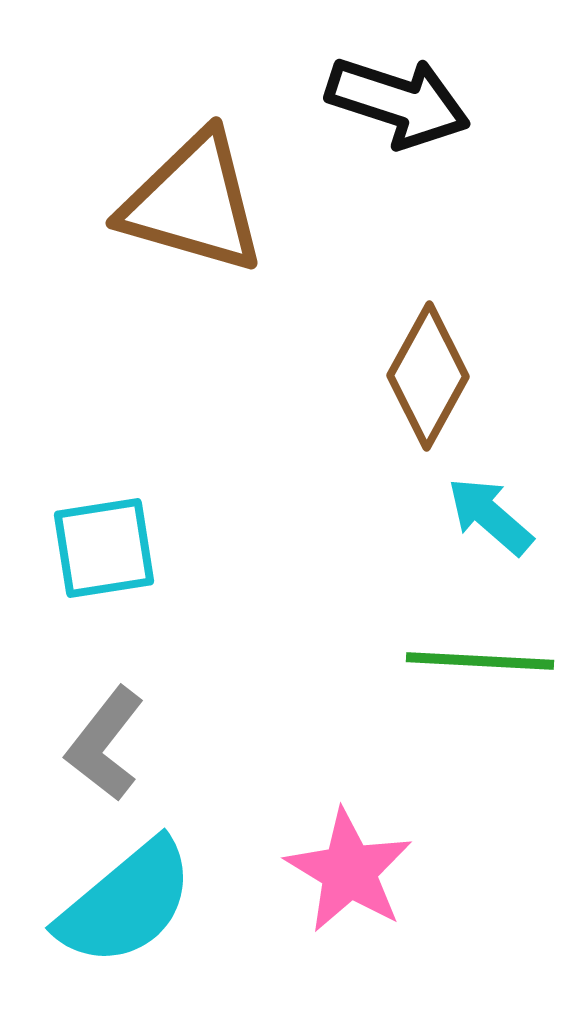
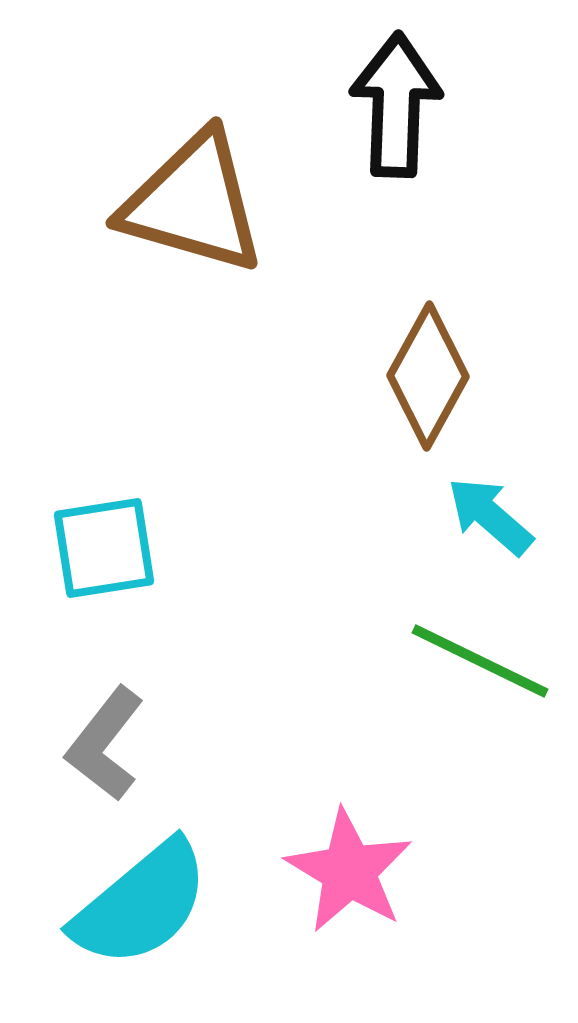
black arrow: moved 2 px left, 3 px down; rotated 106 degrees counterclockwise
green line: rotated 23 degrees clockwise
cyan semicircle: moved 15 px right, 1 px down
